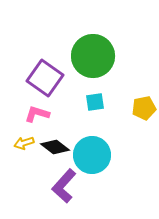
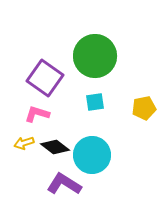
green circle: moved 2 px right
purple L-shape: moved 2 px up; rotated 80 degrees clockwise
